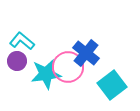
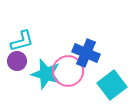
cyan L-shape: rotated 125 degrees clockwise
blue cross: rotated 16 degrees counterclockwise
pink circle: moved 4 px down
cyan star: rotated 24 degrees clockwise
